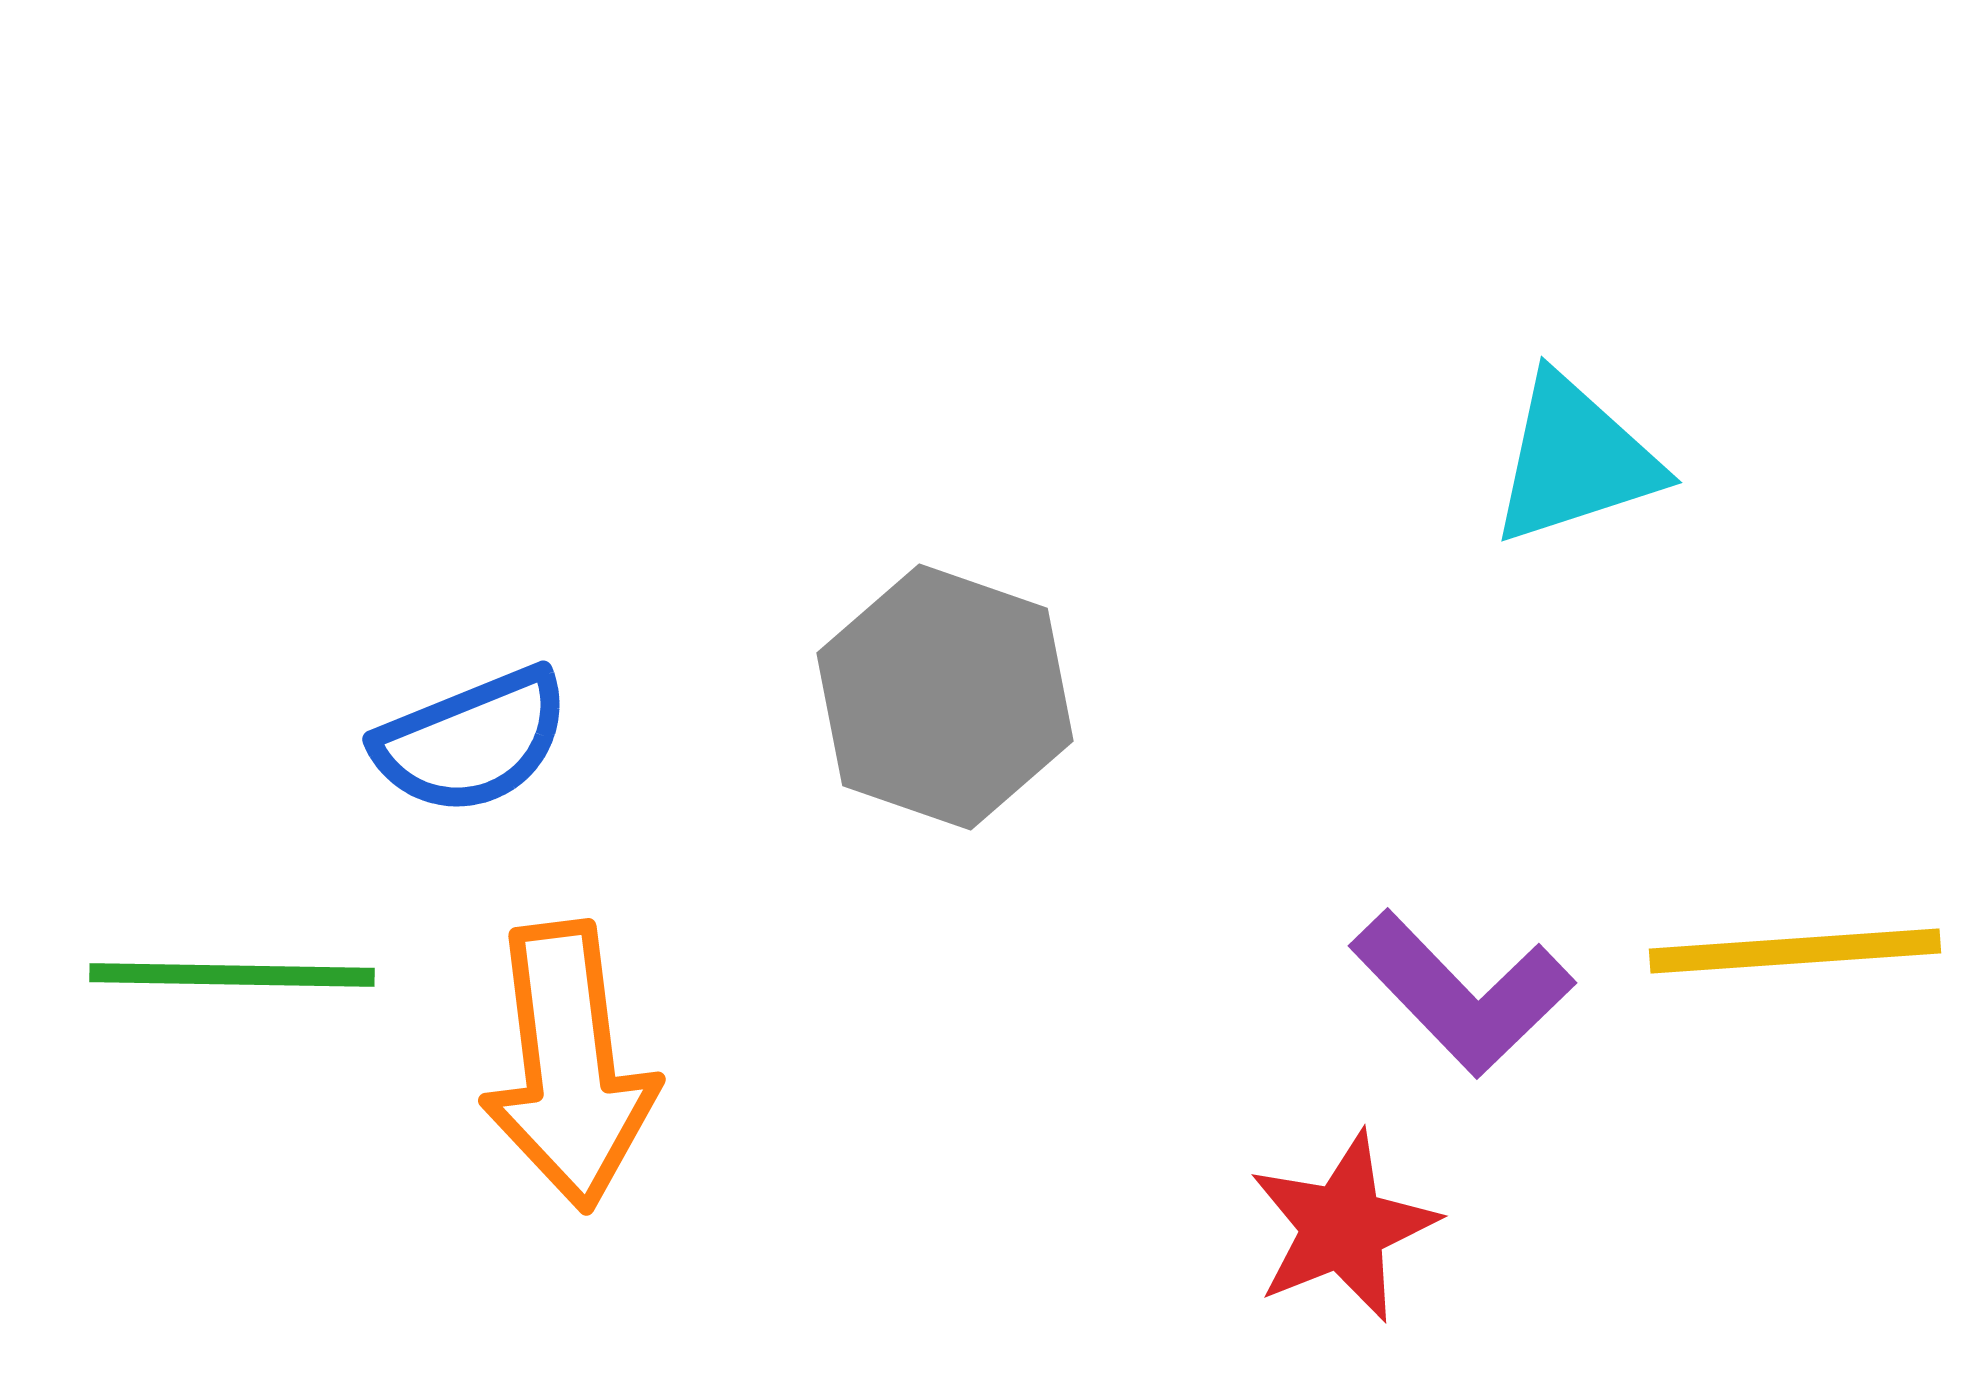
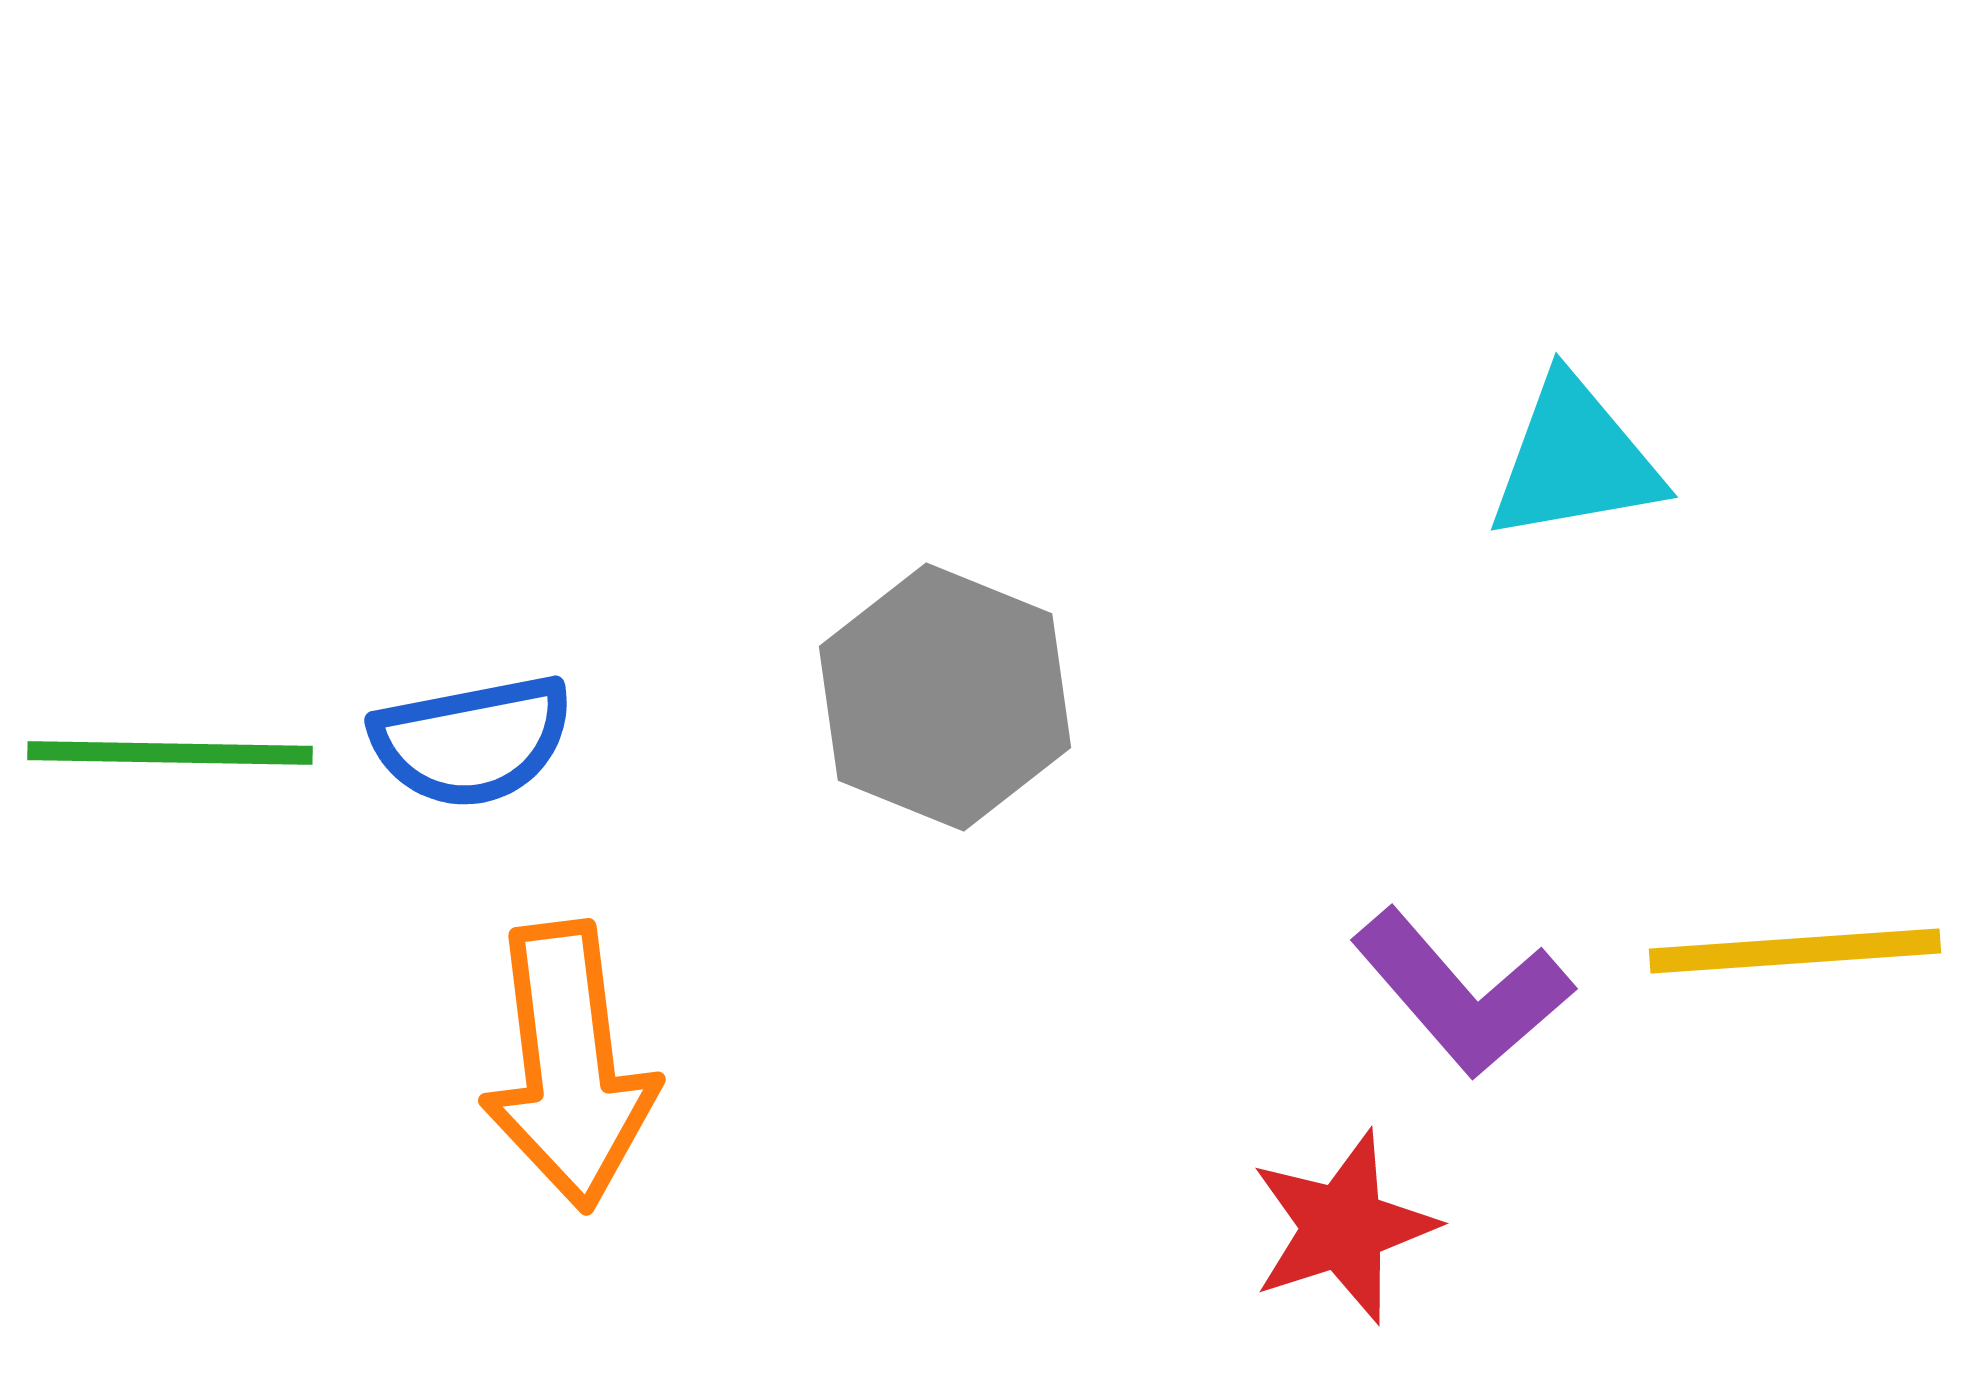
cyan triangle: rotated 8 degrees clockwise
gray hexagon: rotated 3 degrees clockwise
blue semicircle: rotated 11 degrees clockwise
green line: moved 62 px left, 222 px up
purple L-shape: rotated 3 degrees clockwise
red star: rotated 4 degrees clockwise
